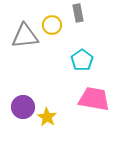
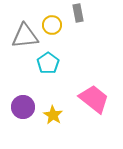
cyan pentagon: moved 34 px left, 3 px down
pink trapezoid: rotated 28 degrees clockwise
yellow star: moved 6 px right, 2 px up
